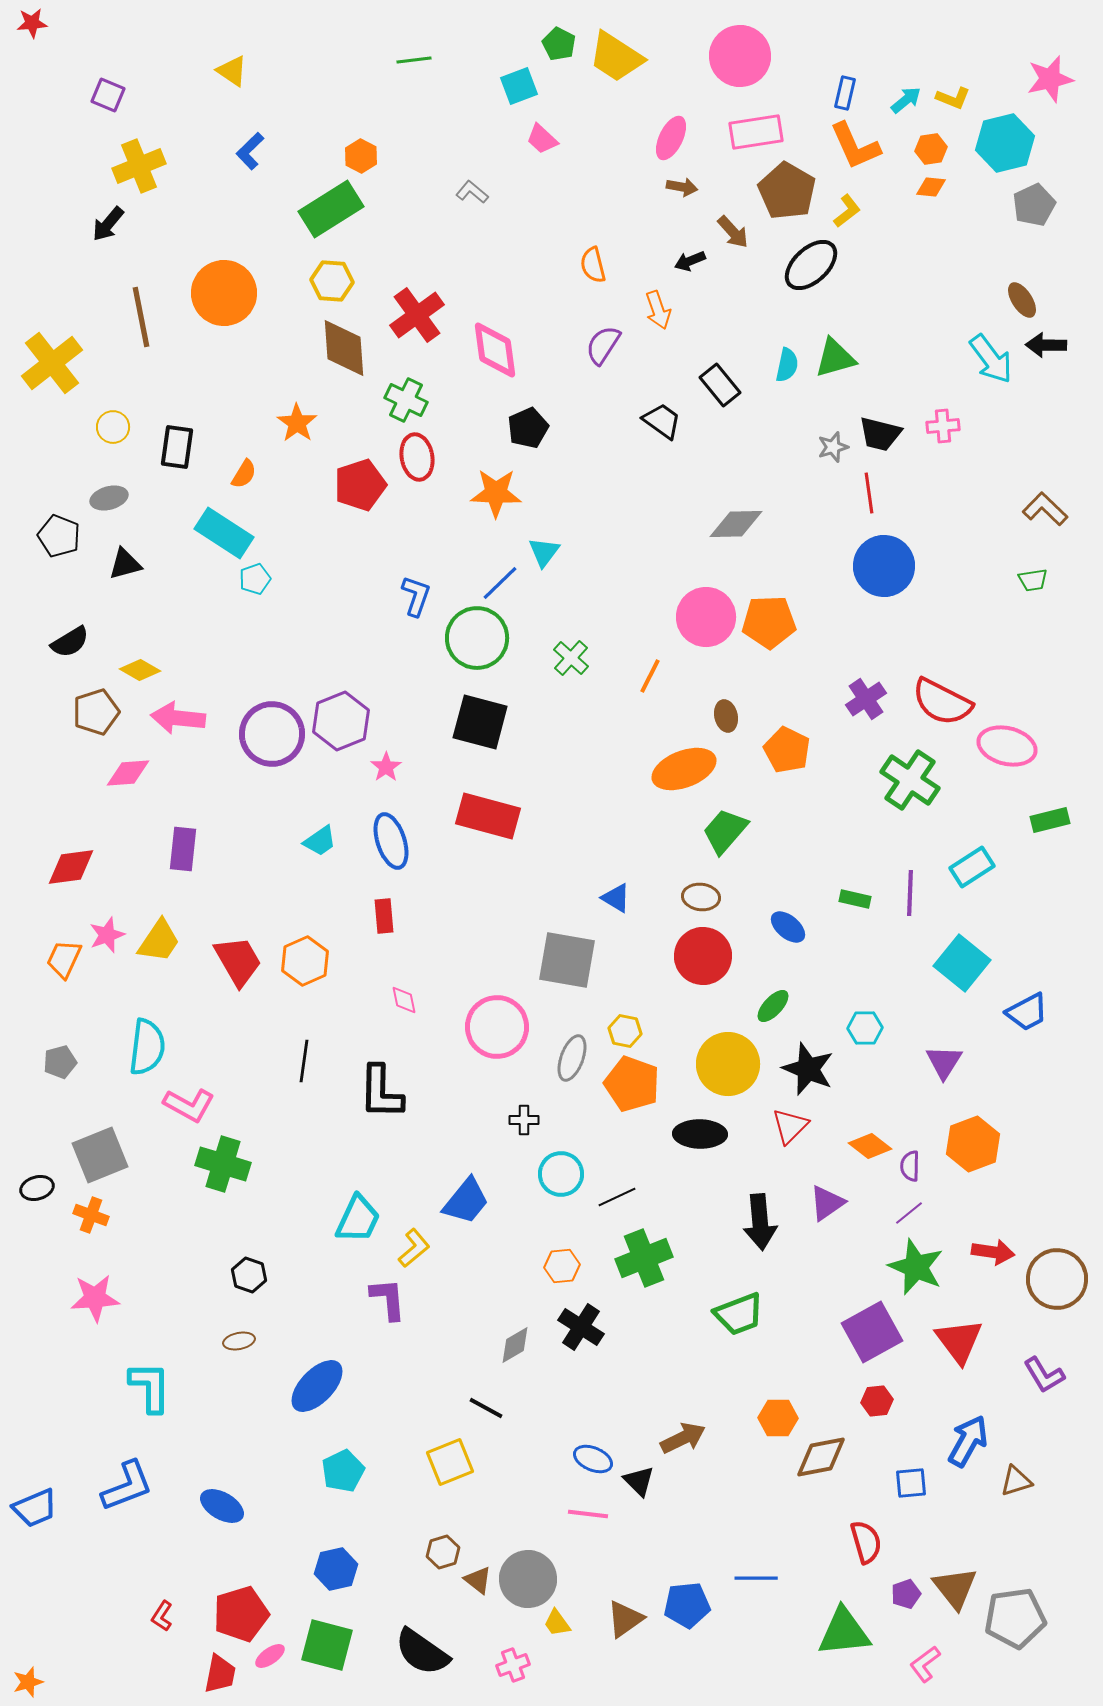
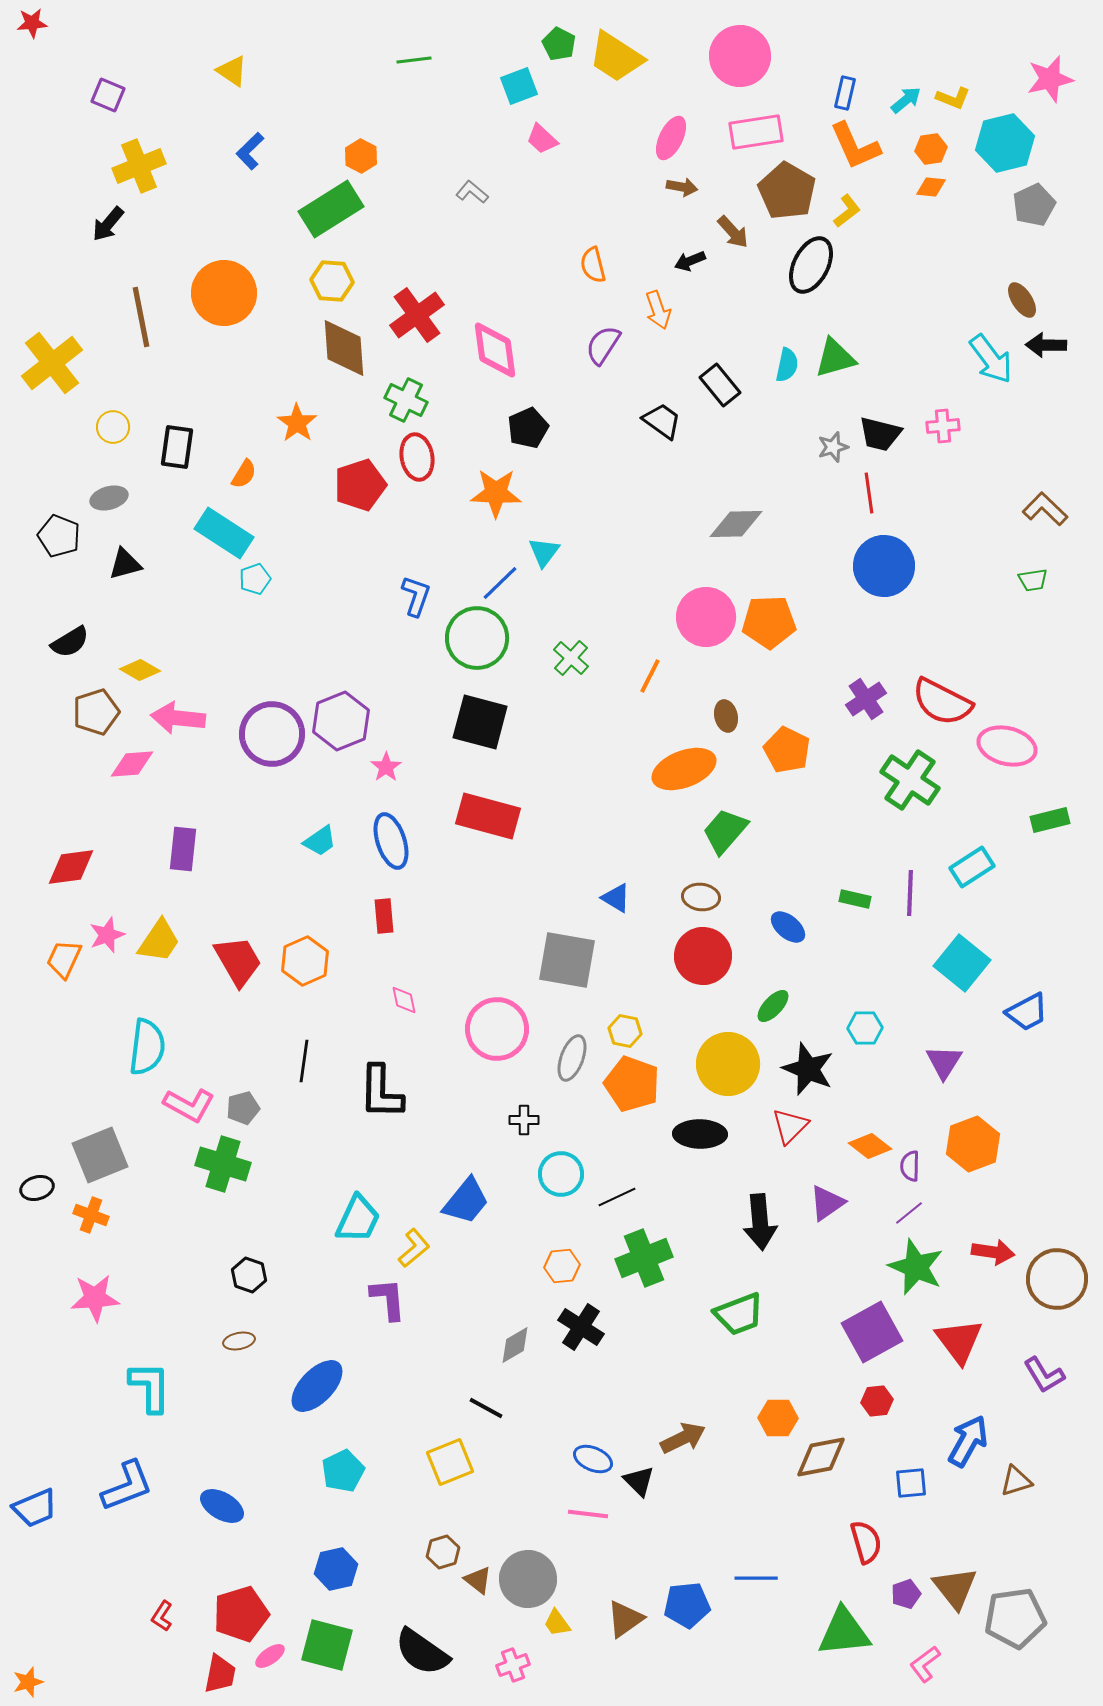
black ellipse at (811, 265): rotated 20 degrees counterclockwise
pink diamond at (128, 773): moved 4 px right, 9 px up
pink circle at (497, 1027): moved 2 px down
gray pentagon at (60, 1062): moved 183 px right, 46 px down
